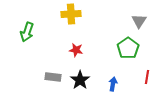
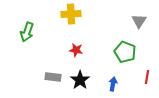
green pentagon: moved 3 px left, 4 px down; rotated 15 degrees counterclockwise
